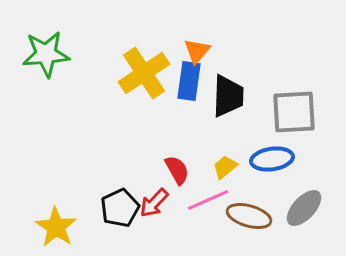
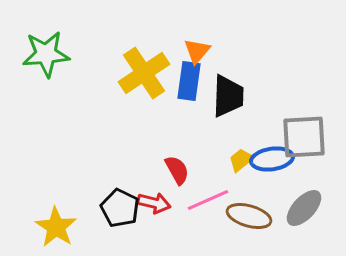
gray square: moved 10 px right, 25 px down
yellow trapezoid: moved 16 px right, 7 px up
red arrow: rotated 120 degrees counterclockwise
black pentagon: rotated 21 degrees counterclockwise
